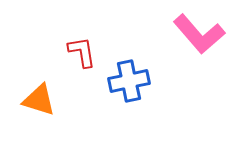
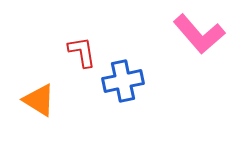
blue cross: moved 6 px left
orange triangle: rotated 15 degrees clockwise
